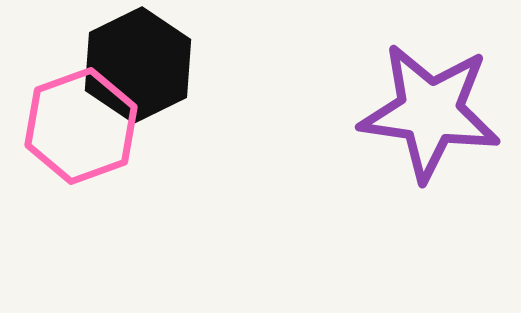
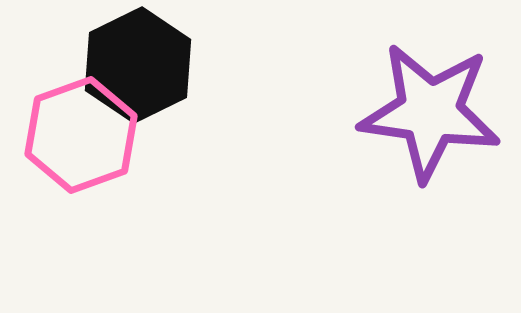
pink hexagon: moved 9 px down
